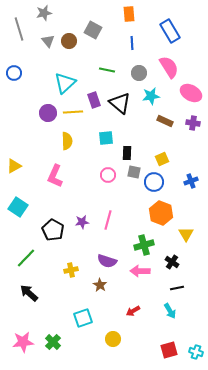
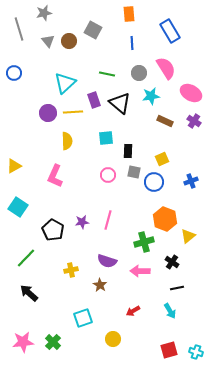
pink semicircle at (169, 67): moved 3 px left, 1 px down
green line at (107, 70): moved 4 px down
purple cross at (193, 123): moved 1 px right, 2 px up; rotated 24 degrees clockwise
black rectangle at (127, 153): moved 1 px right, 2 px up
orange hexagon at (161, 213): moved 4 px right, 6 px down
yellow triangle at (186, 234): moved 2 px right, 2 px down; rotated 21 degrees clockwise
green cross at (144, 245): moved 3 px up
